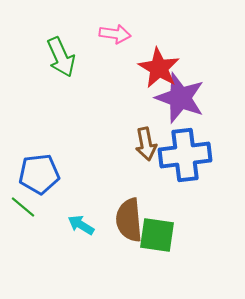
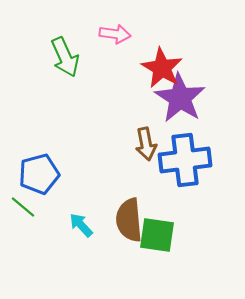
green arrow: moved 4 px right
red star: moved 3 px right
purple star: rotated 12 degrees clockwise
blue cross: moved 5 px down
blue pentagon: rotated 9 degrees counterclockwise
cyan arrow: rotated 16 degrees clockwise
